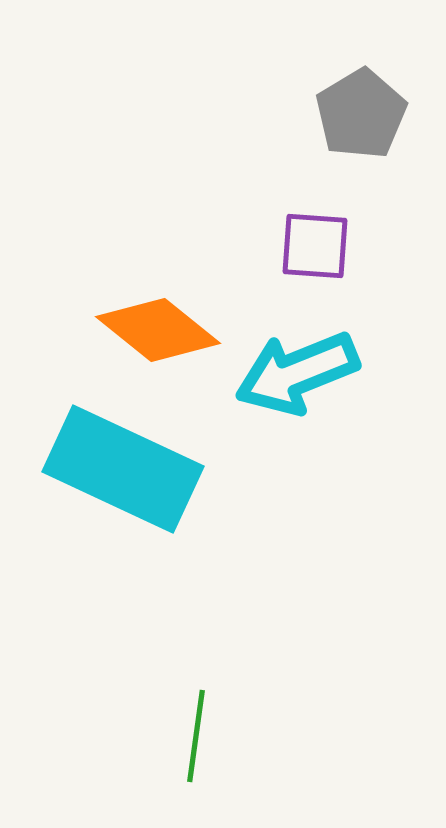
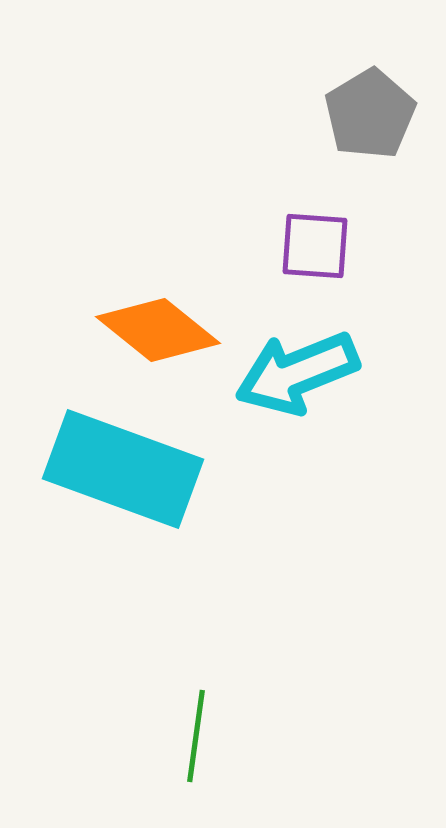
gray pentagon: moved 9 px right
cyan rectangle: rotated 5 degrees counterclockwise
